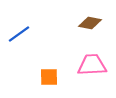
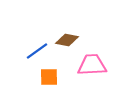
brown diamond: moved 23 px left, 17 px down
blue line: moved 18 px right, 17 px down
